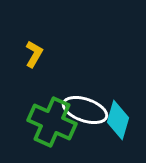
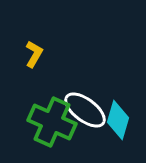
white ellipse: rotated 18 degrees clockwise
